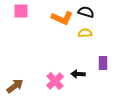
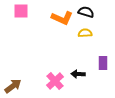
brown arrow: moved 2 px left
